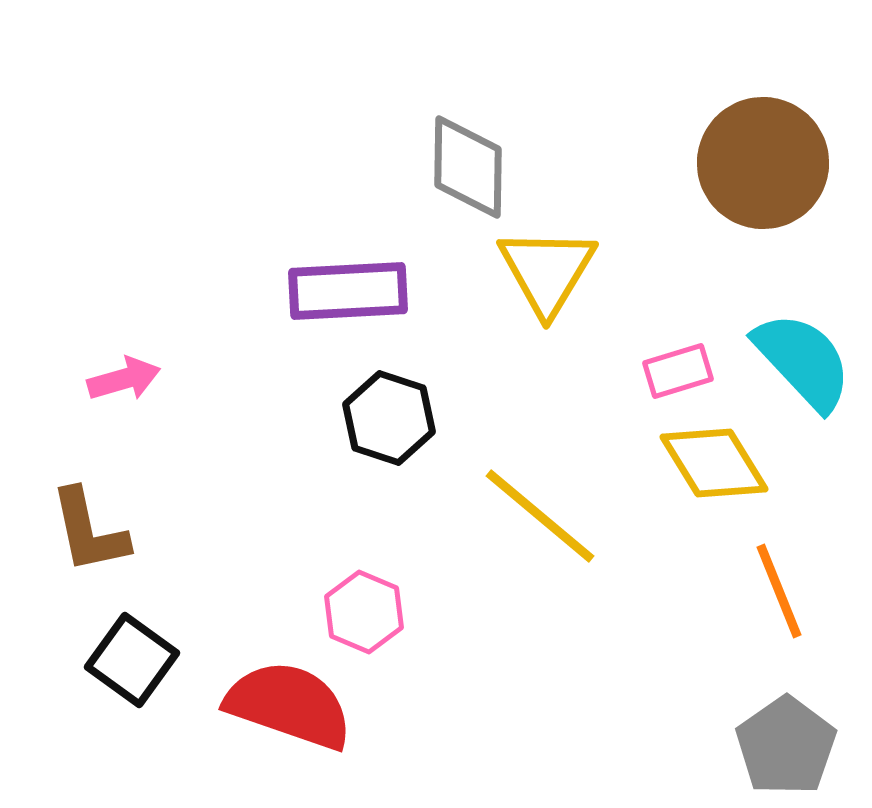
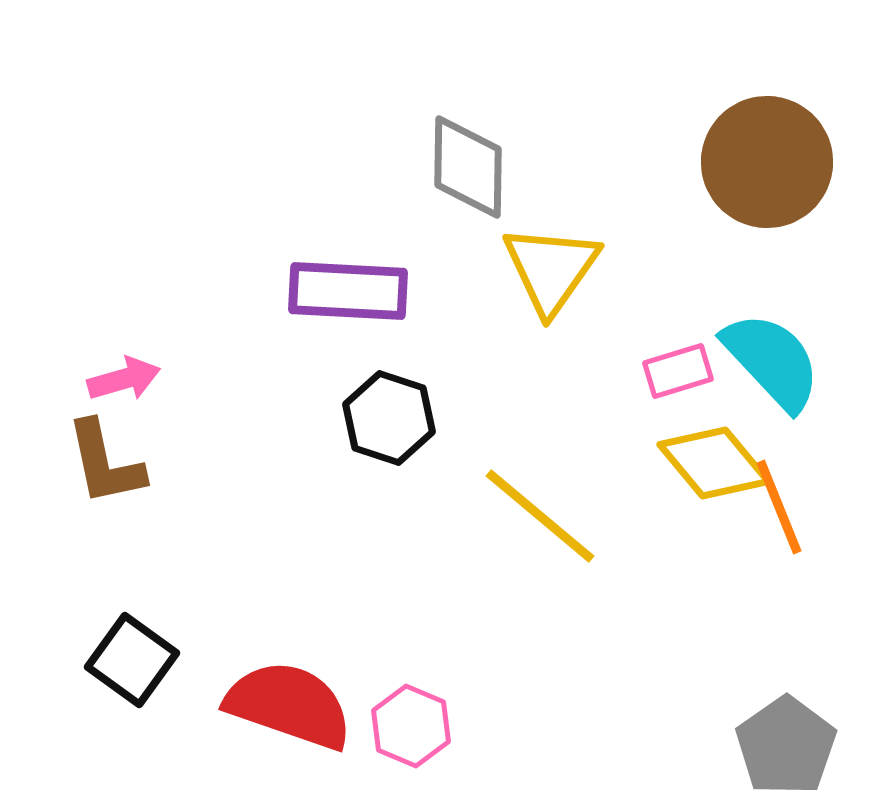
brown circle: moved 4 px right, 1 px up
yellow triangle: moved 4 px right, 2 px up; rotated 4 degrees clockwise
purple rectangle: rotated 6 degrees clockwise
cyan semicircle: moved 31 px left
yellow diamond: rotated 8 degrees counterclockwise
brown L-shape: moved 16 px right, 68 px up
orange line: moved 84 px up
pink hexagon: moved 47 px right, 114 px down
